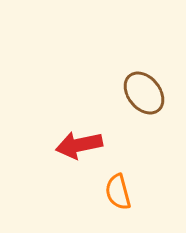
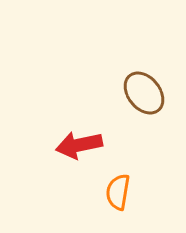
orange semicircle: rotated 24 degrees clockwise
